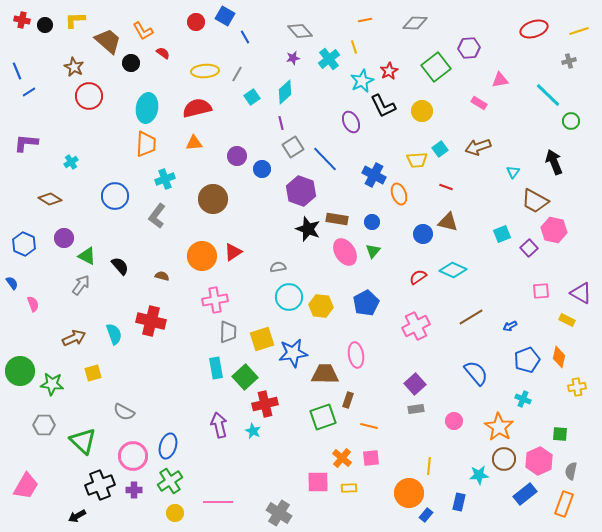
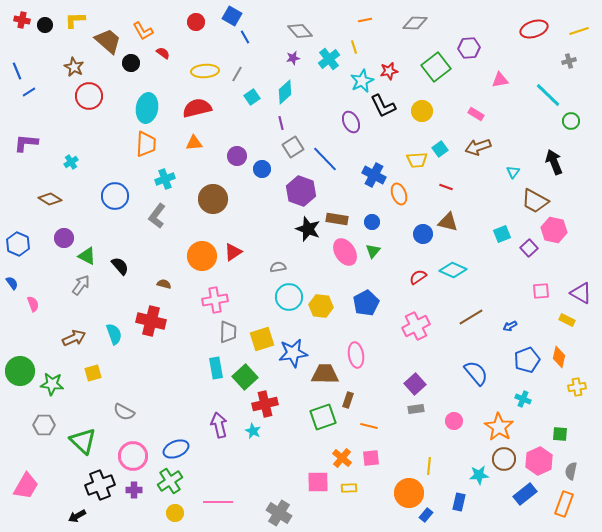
blue square at (225, 16): moved 7 px right
red star at (389, 71): rotated 18 degrees clockwise
pink rectangle at (479, 103): moved 3 px left, 11 px down
blue hexagon at (24, 244): moved 6 px left
brown semicircle at (162, 276): moved 2 px right, 8 px down
blue ellipse at (168, 446): moved 8 px right, 3 px down; rotated 50 degrees clockwise
